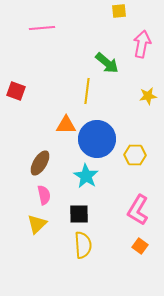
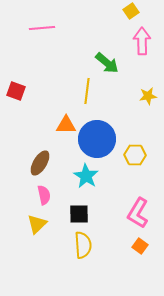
yellow square: moved 12 px right; rotated 28 degrees counterclockwise
pink arrow: moved 3 px up; rotated 12 degrees counterclockwise
pink L-shape: moved 3 px down
